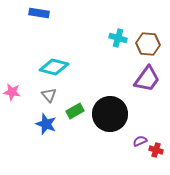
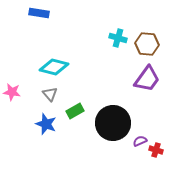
brown hexagon: moved 1 px left
gray triangle: moved 1 px right, 1 px up
black circle: moved 3 px right, 9 px down
